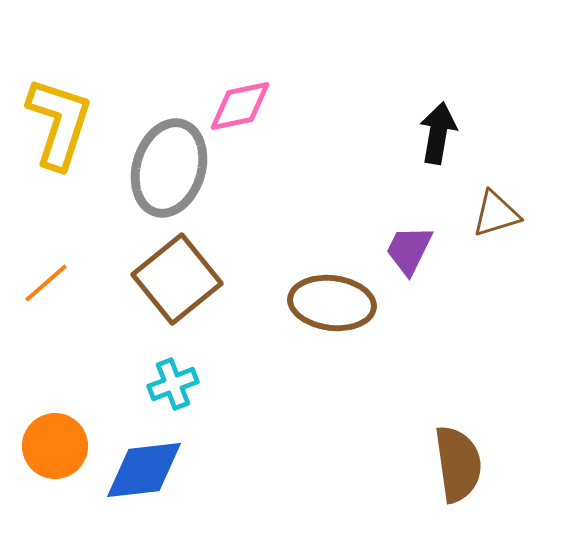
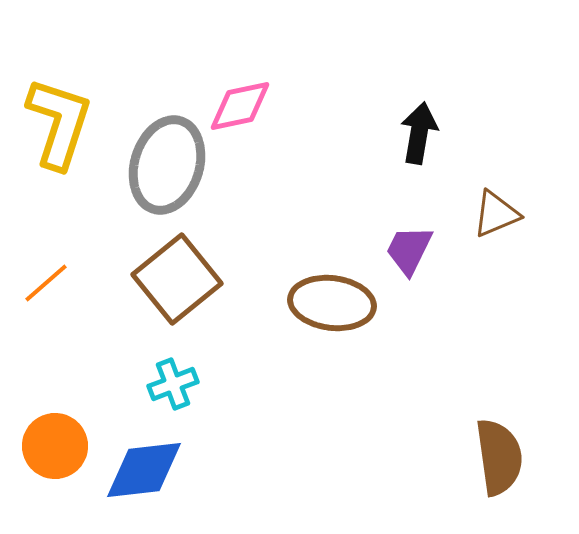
black arrow: moved 19 px left
gray ellipse: moved 2 px left, 3 px up
brown triangle: rotated 6 degrees counterclockwise
brown semicircle: moved 41 px right, 7 px up
